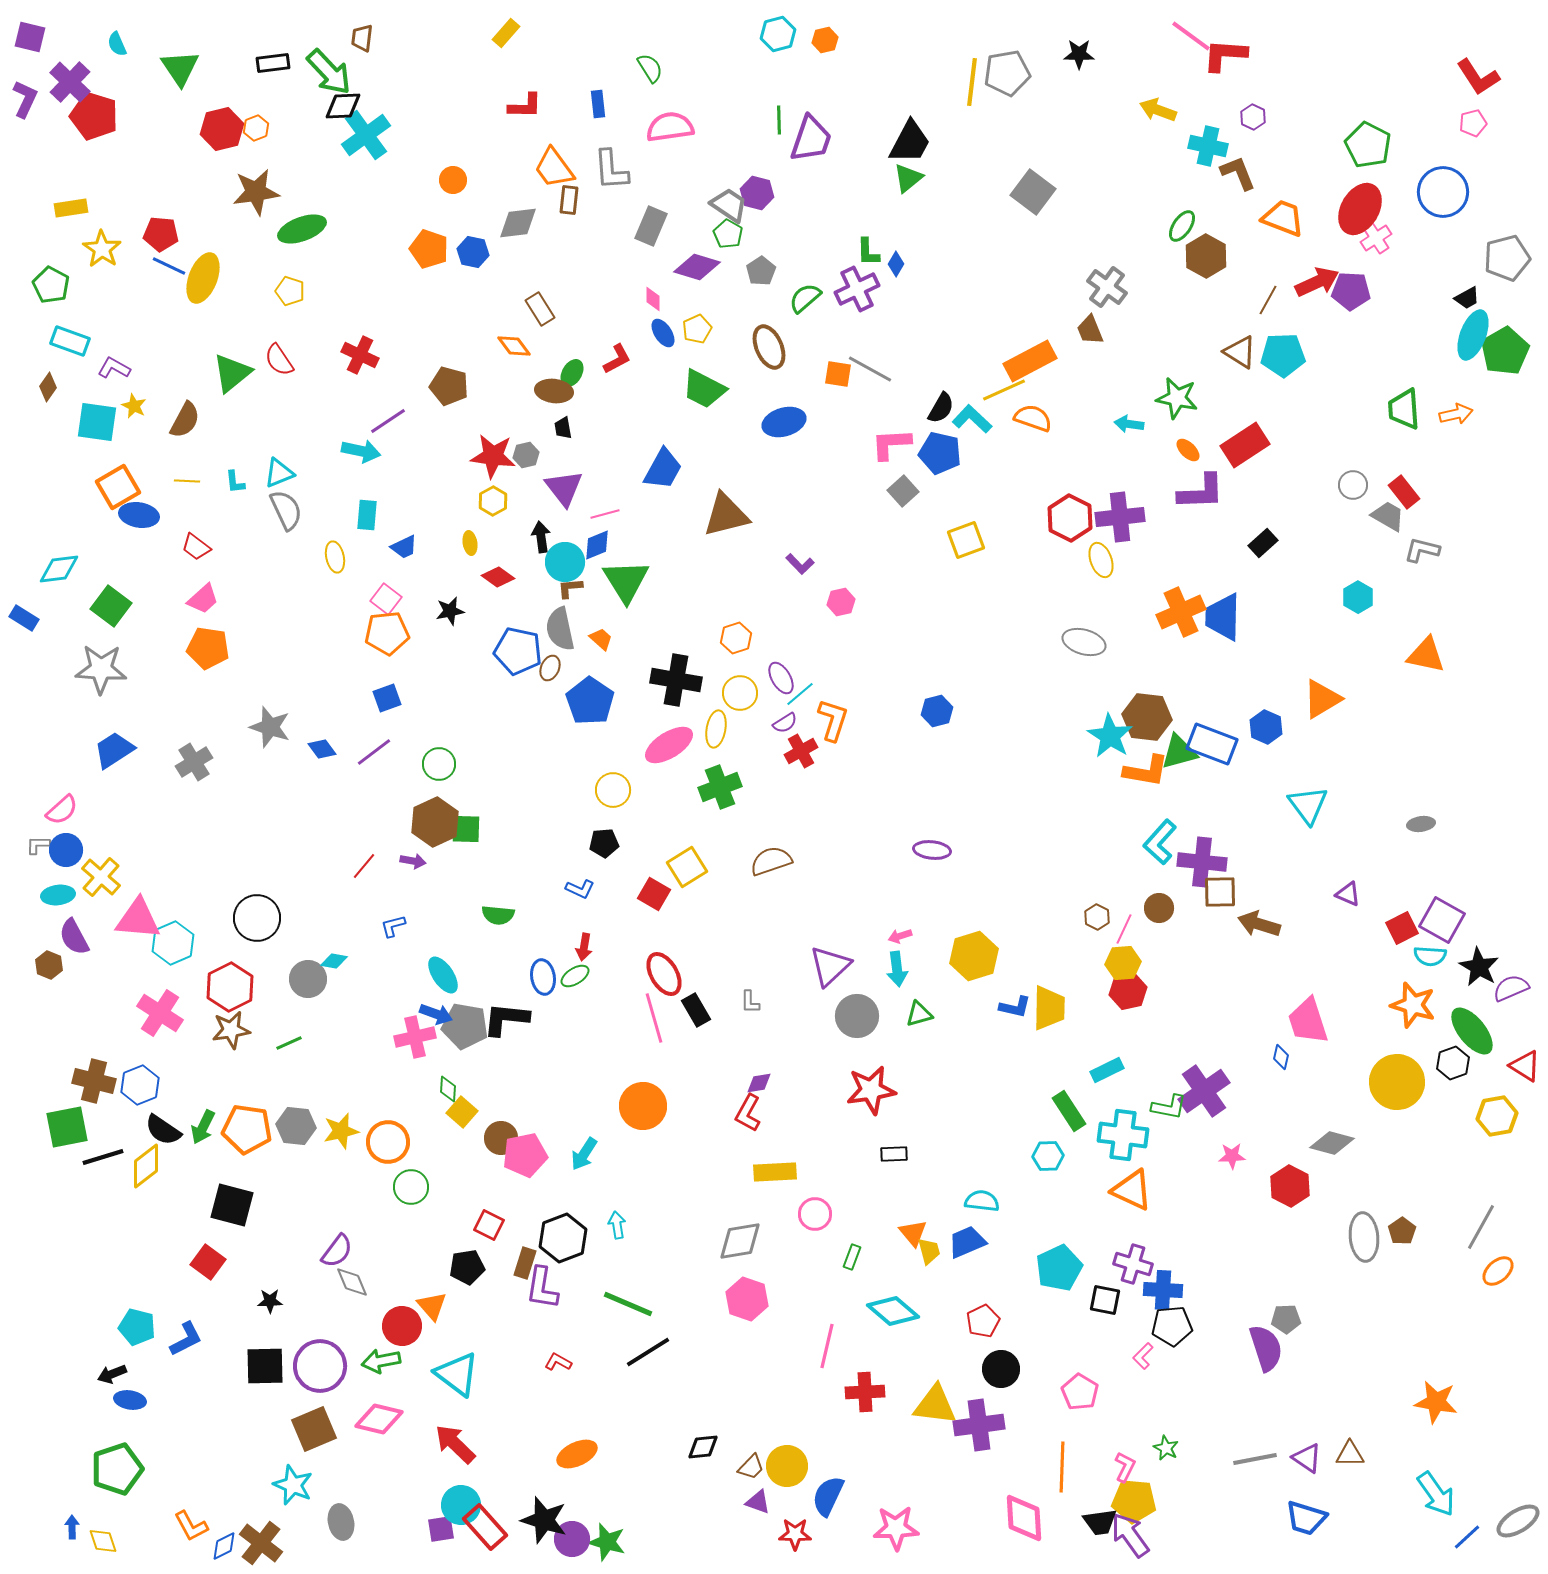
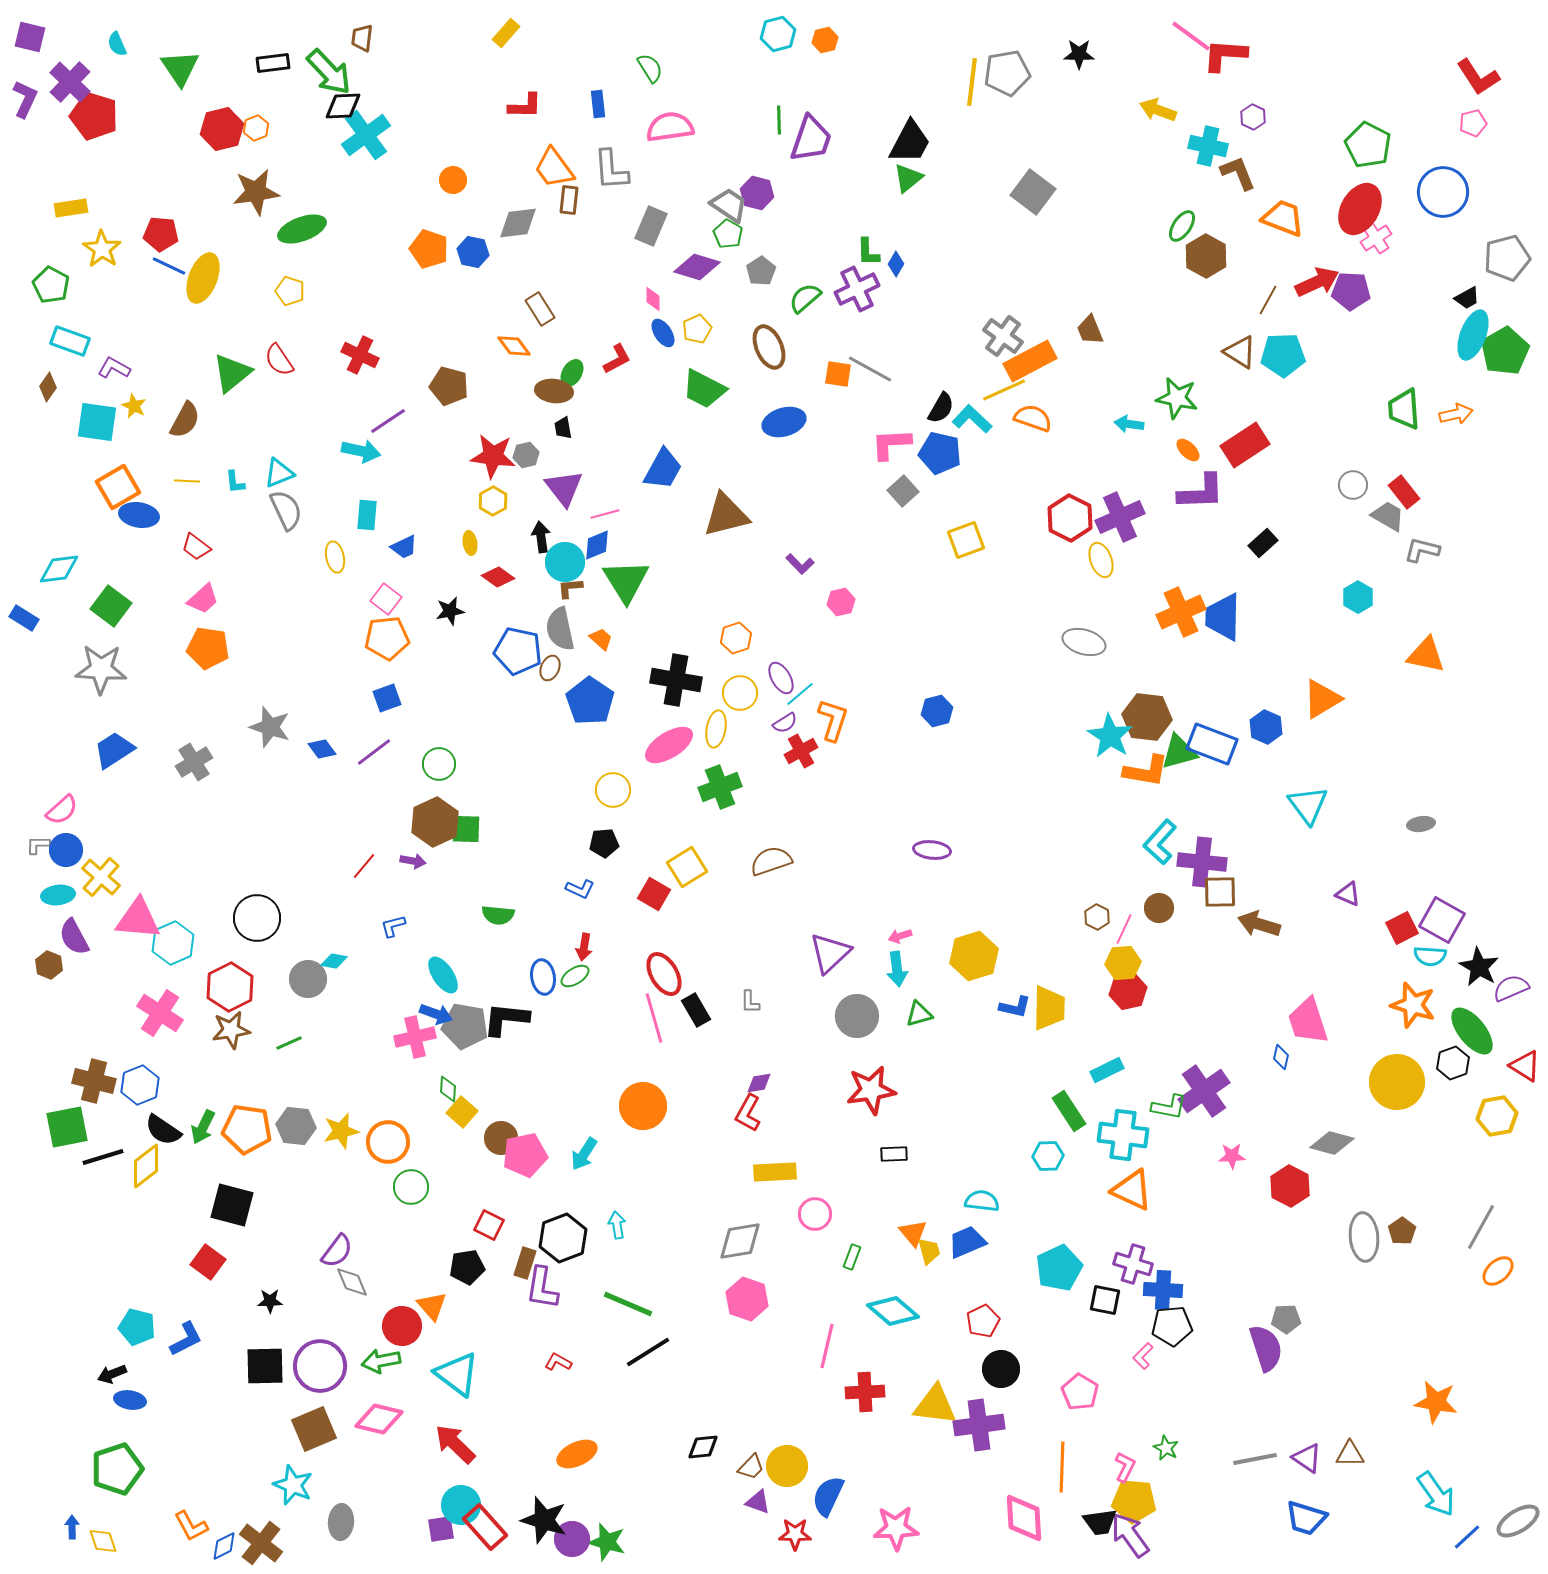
gray cross at (1107, 287): moved 104 px left, 49 px down
purple cross at (1120, 517): rotated 18 degrees counterclockwise
orange pentagon at (387, 633): moved 5 px down
purple triangle at (830, 966): moved 13 px up
gray ellipse at (341, 1522): rotated 16 degrees clockwise
